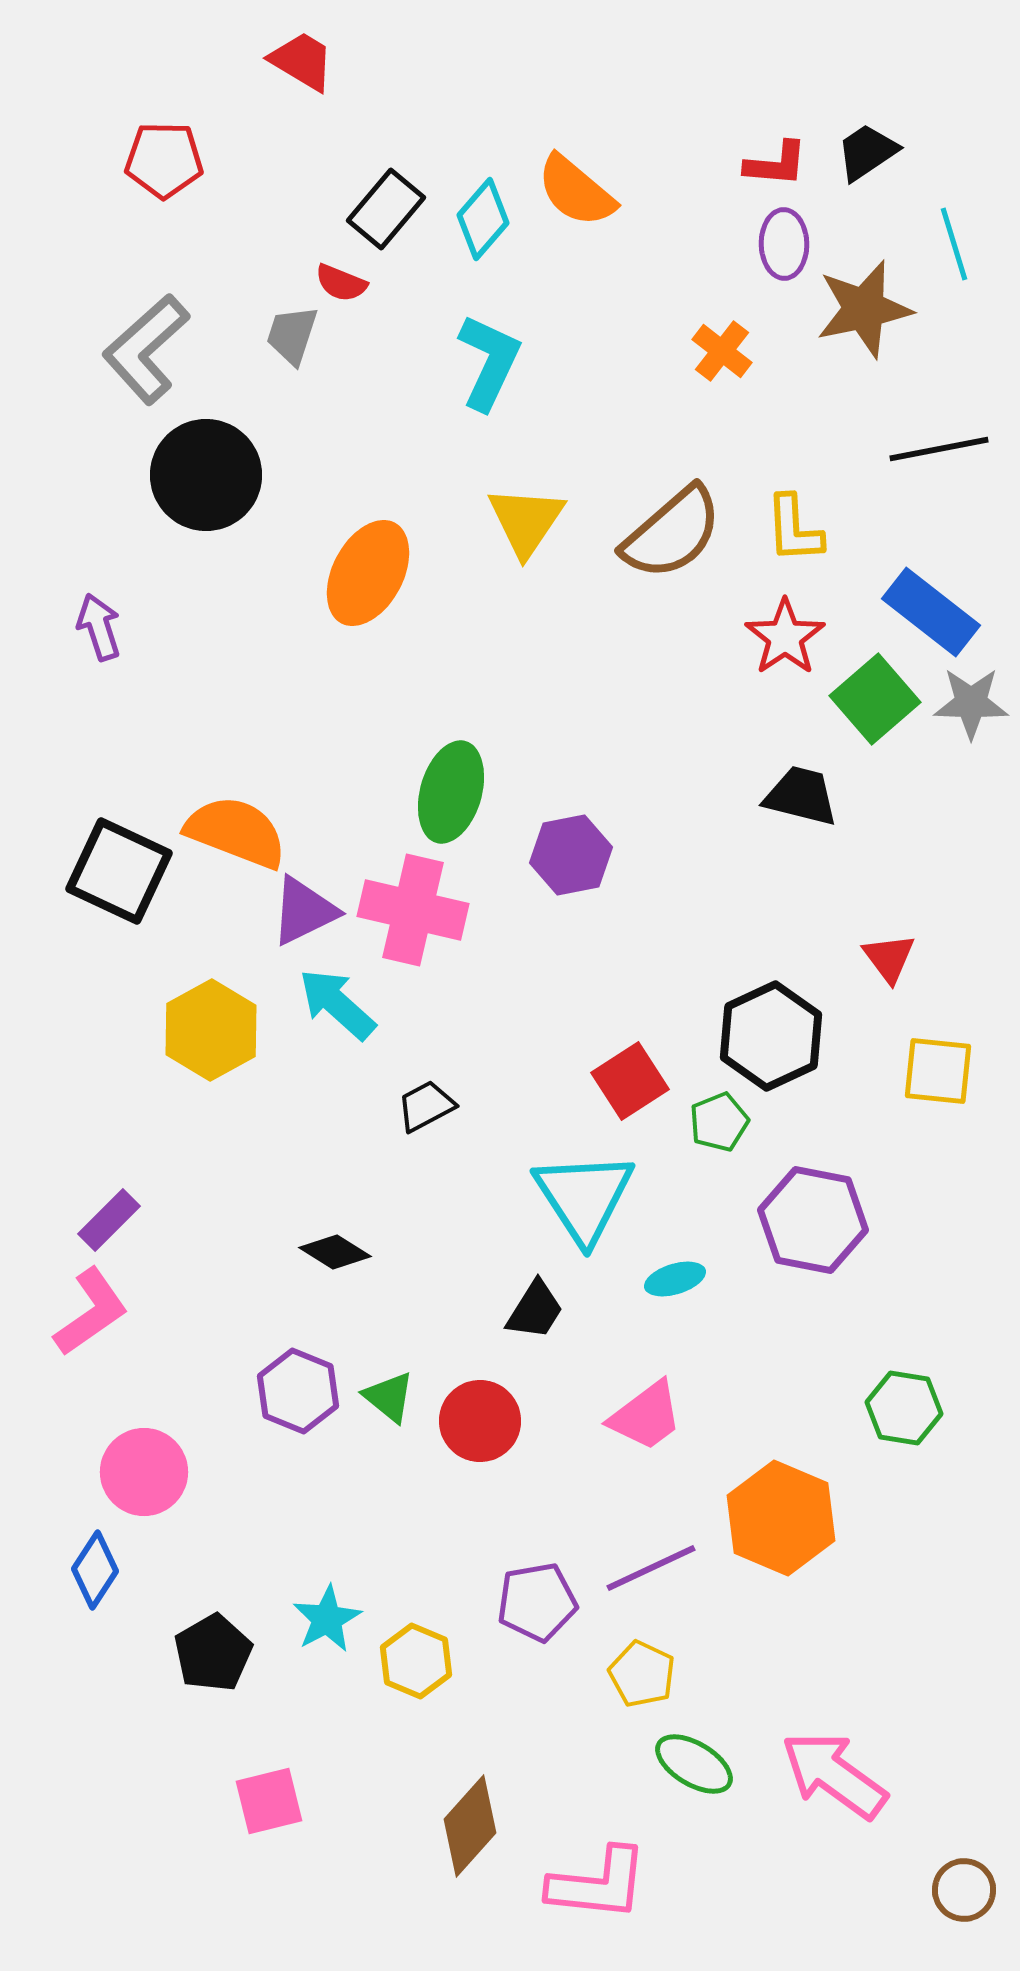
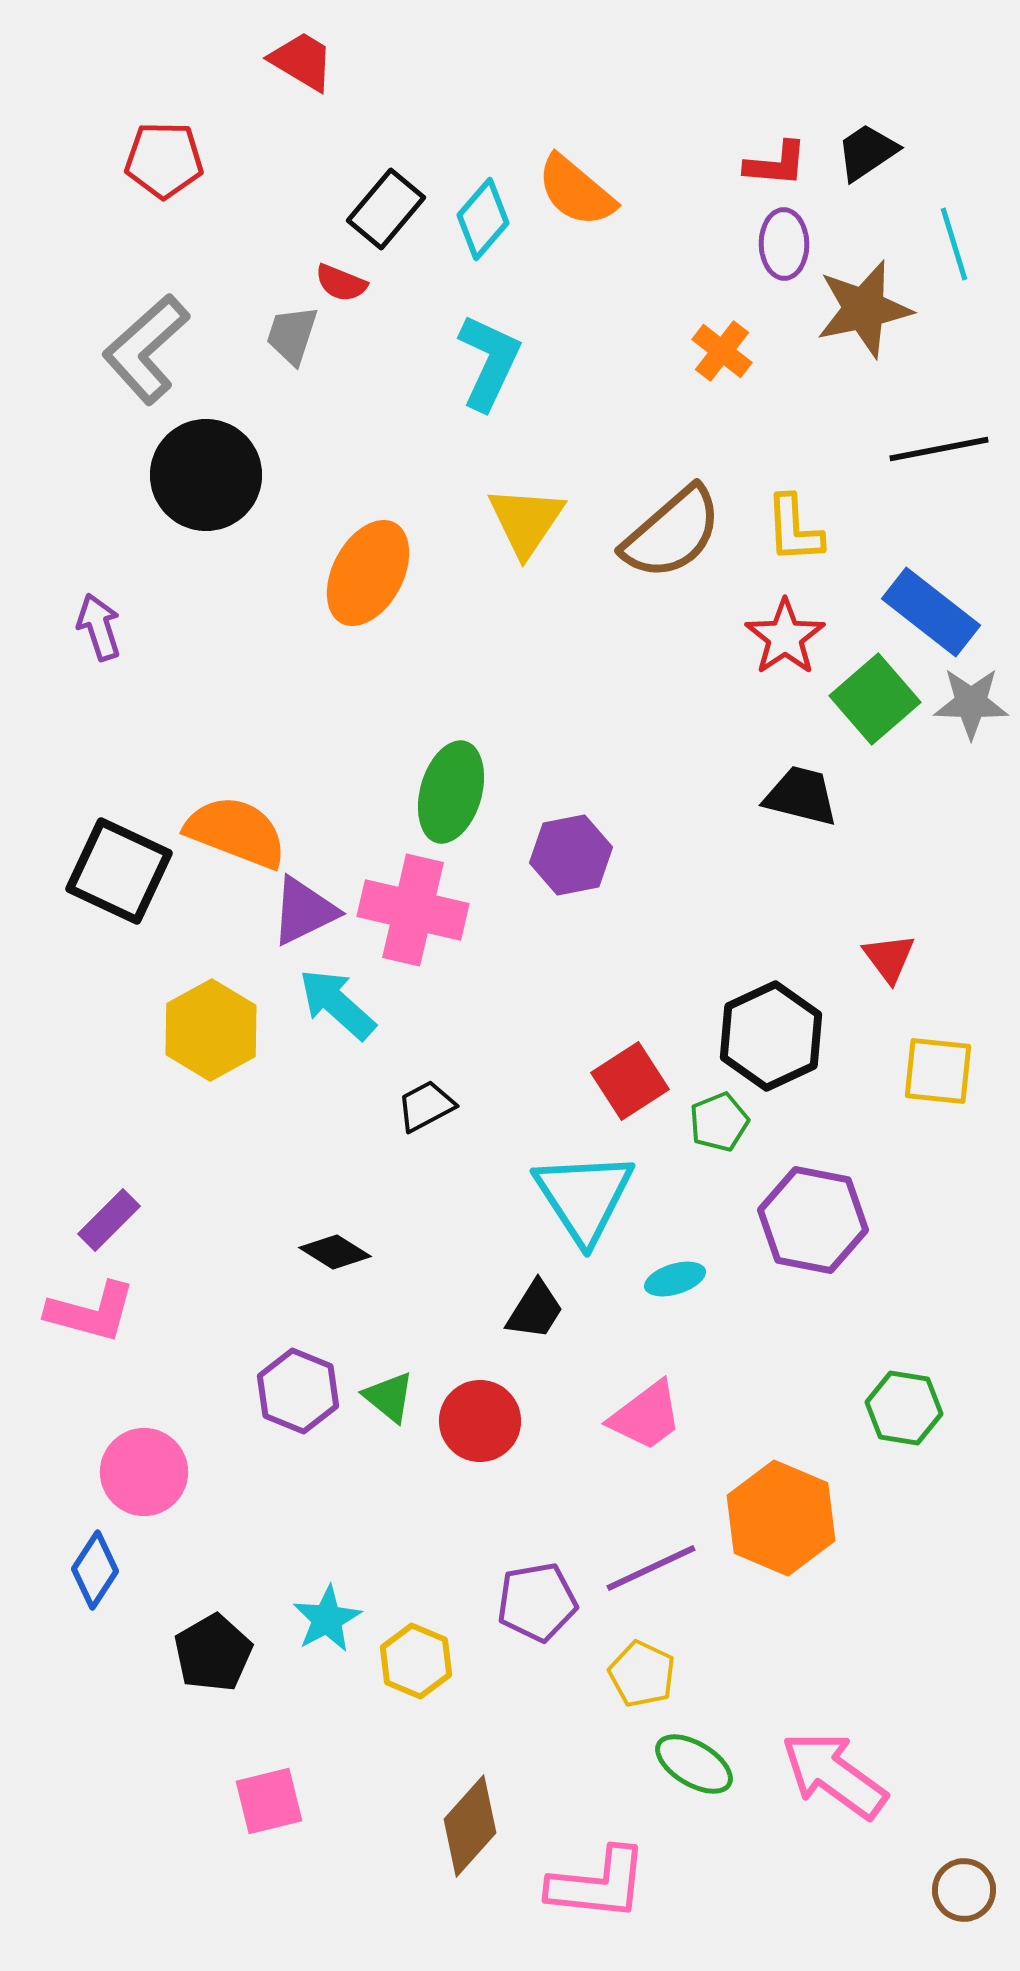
pink L-shape at (91, 1312): rotated 50 degrees clockwise
